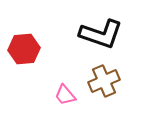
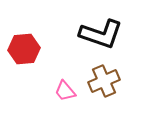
pink trapezoid: moved 4 px up
